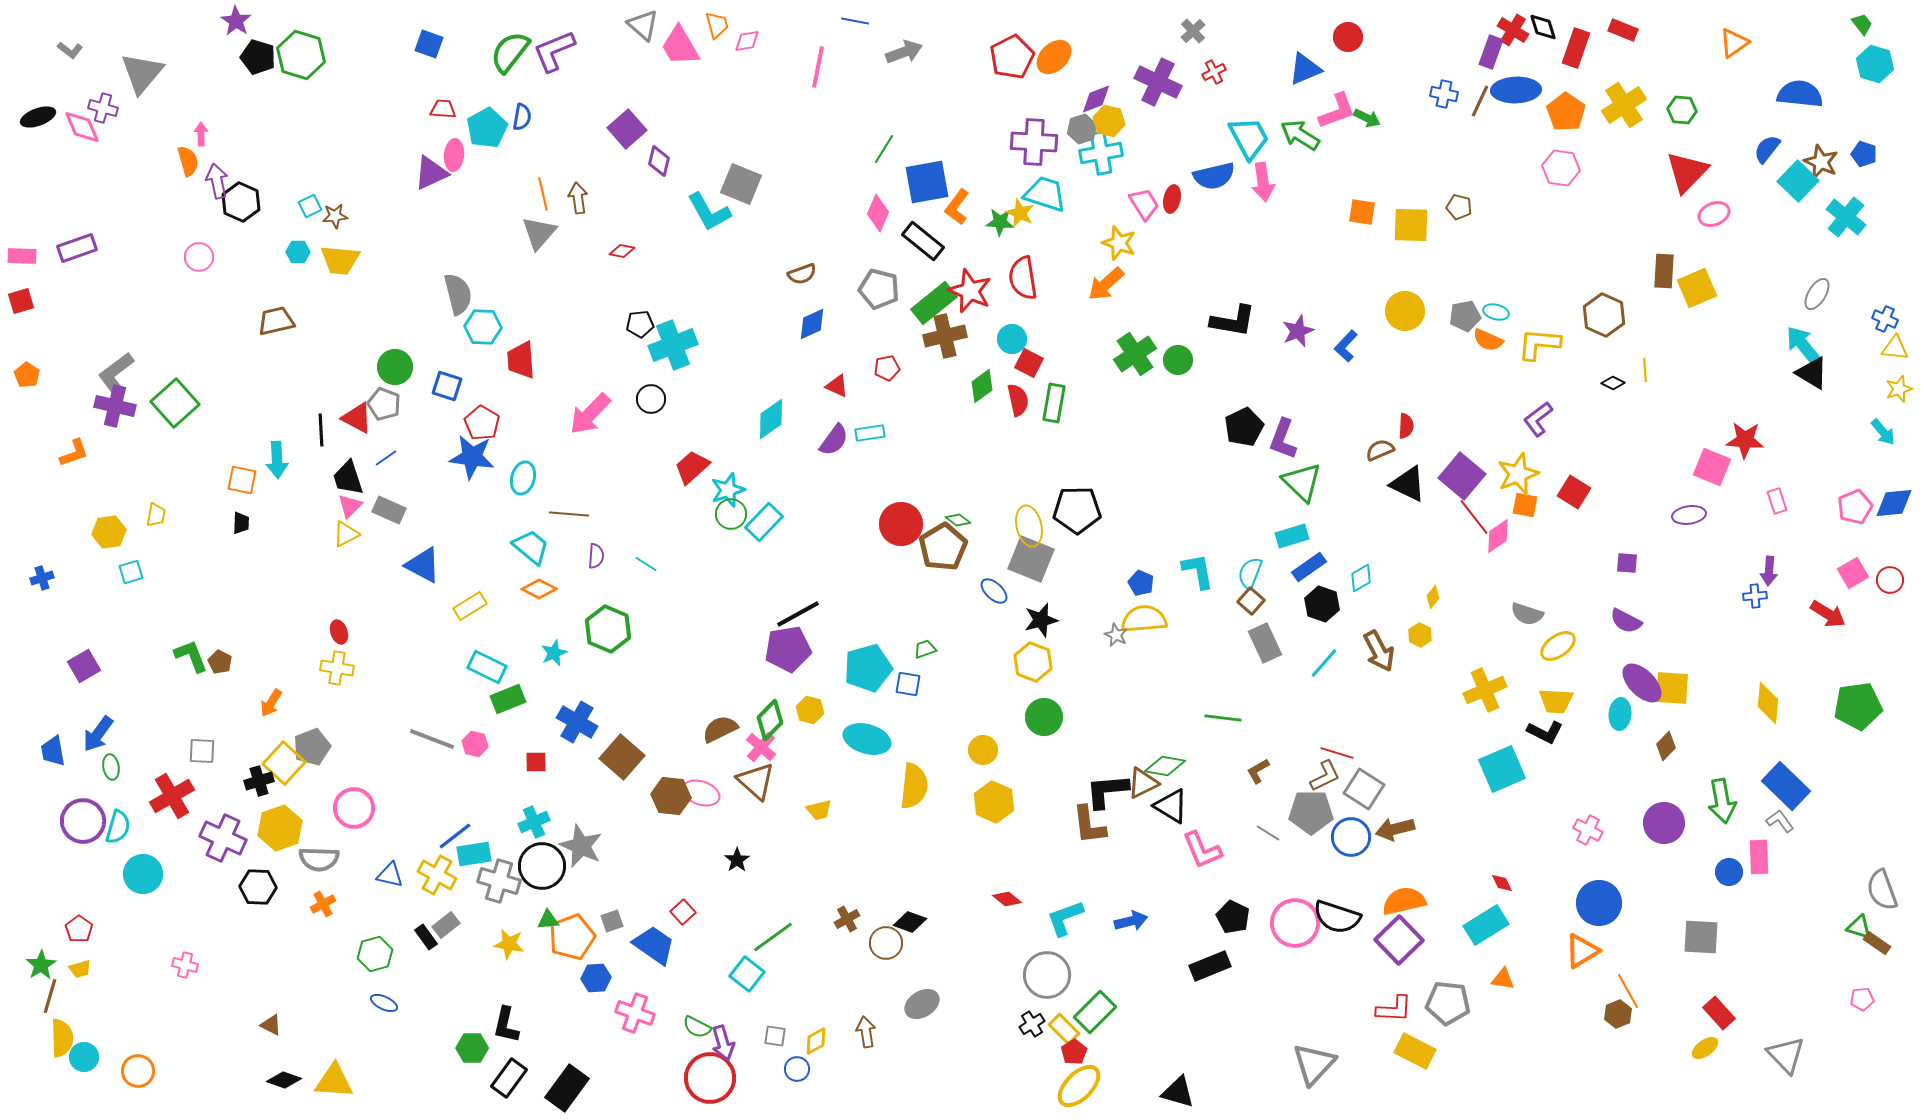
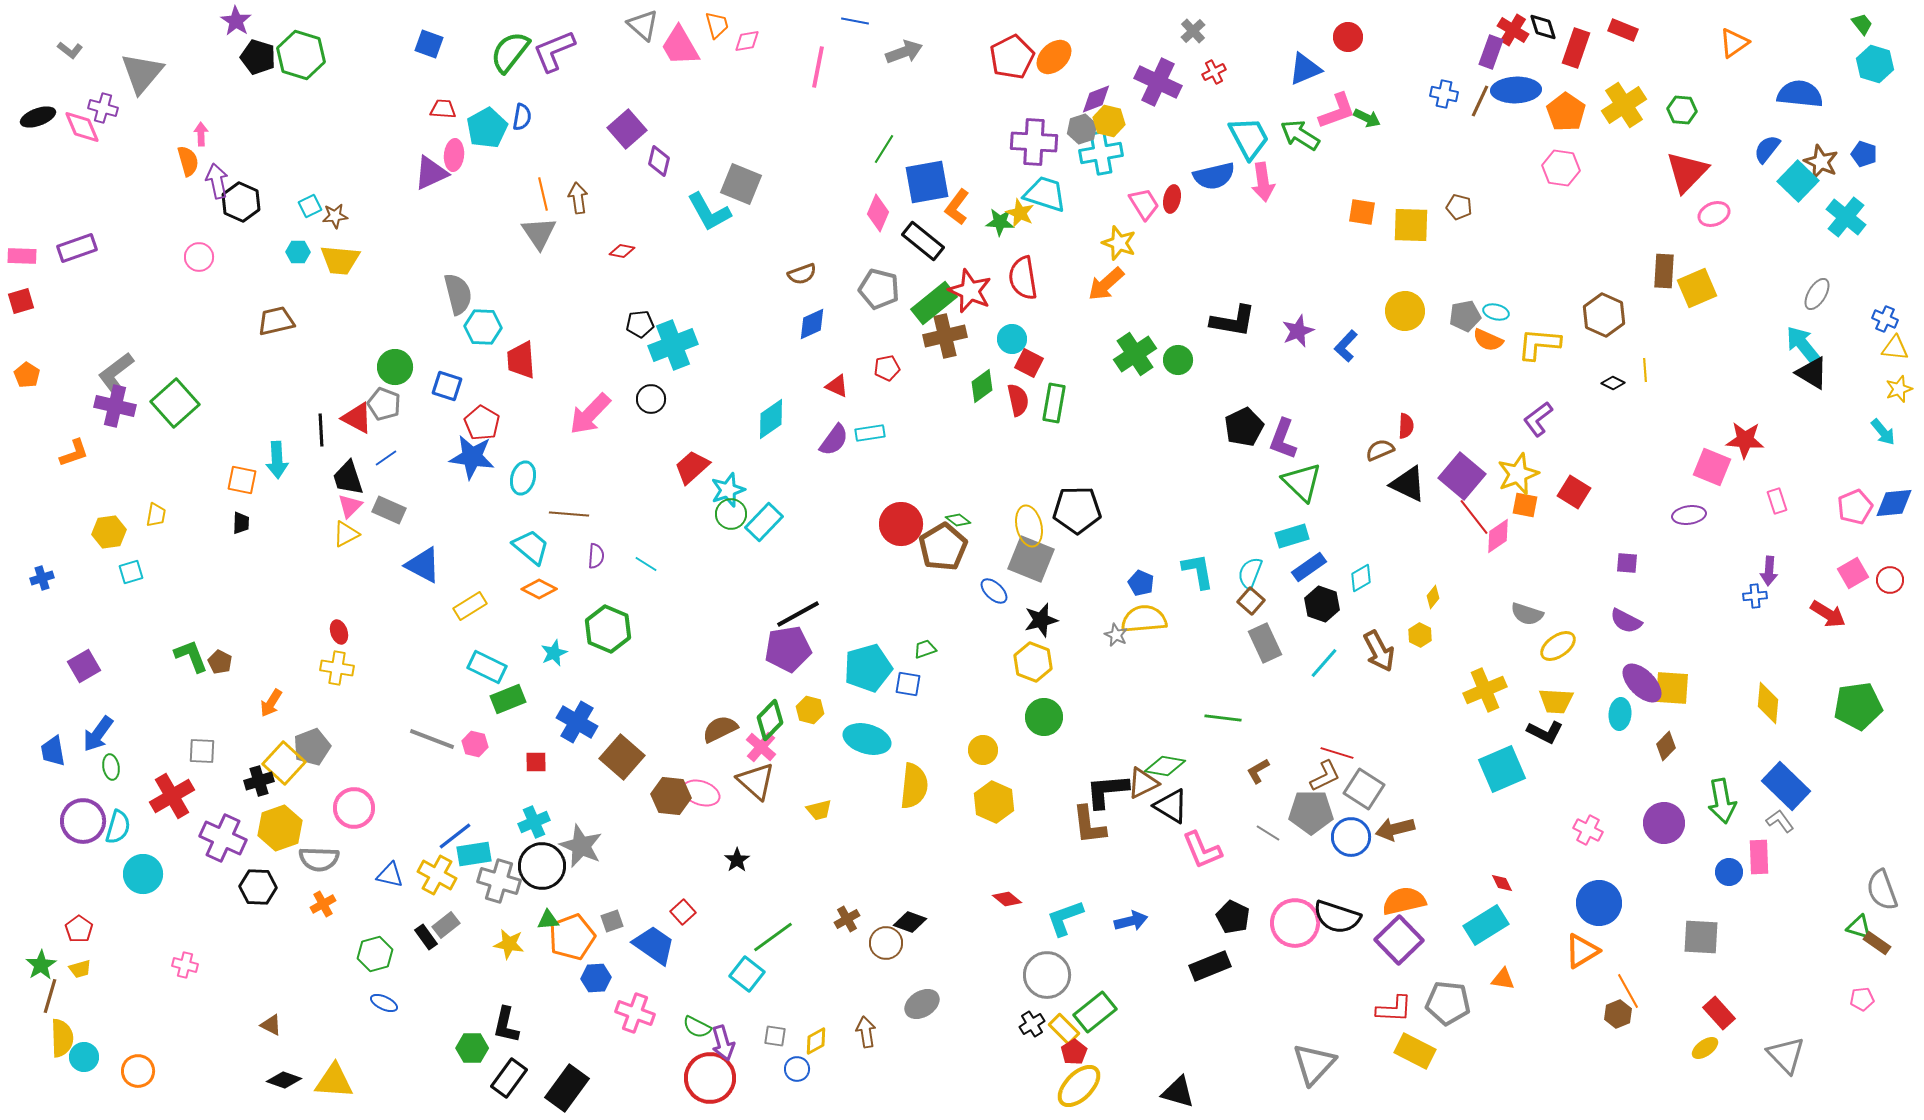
gray triangle at (539, 233): rotated 15 degrees counterclockwise
green rectangle at (1095, 1012): rotated 6 degrees clockwise
